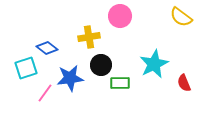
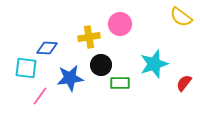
pink circle: moved 8 px down
blue diamond: rotated 35 degrees counterclockwise
cyan star: rotated 8 degrees clockwise
cyan square: rotated 25 degrees clockwise
red semicircle: rotated 60 degrees clockwise
pink line: moved 5 px left, 3 px down
